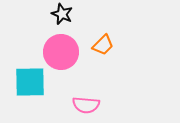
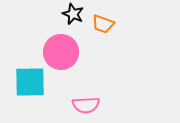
black star: moved 11 px right
orange trapezoid: moved 21 px up; rotated 65 degrees clockwise
pink semicircle: rotated 8 degrees counterclockwise
